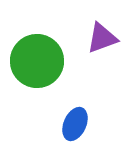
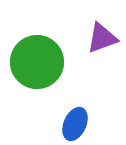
green circle: moved 1 px down
